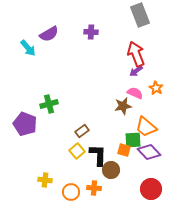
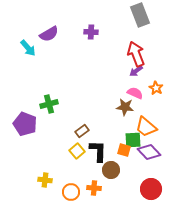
brown star: moved 2 px right, 1 px down; rotated 18 degrees clockwise
black L-shape: moved 4 px up
